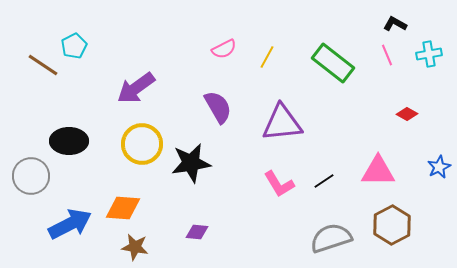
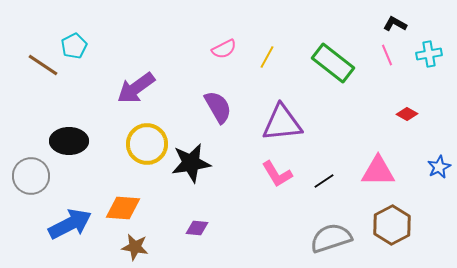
yellow circle: moved 5 px right
pink L-shape: moved 2 px left, 10 px up
purple diamond: moved 4 px up
